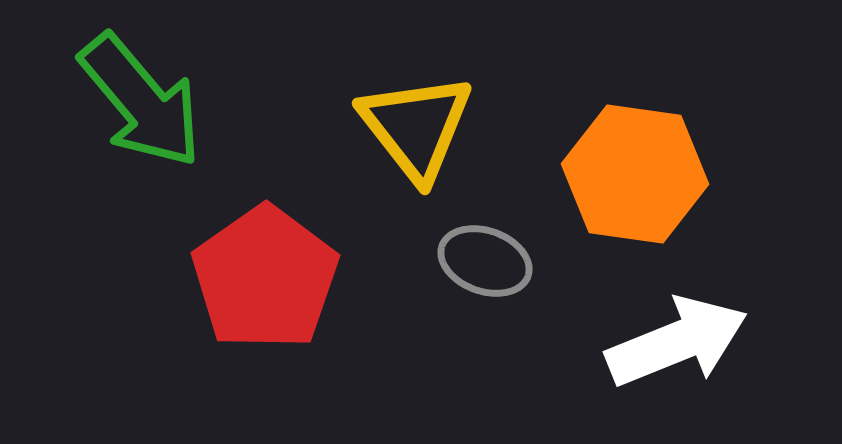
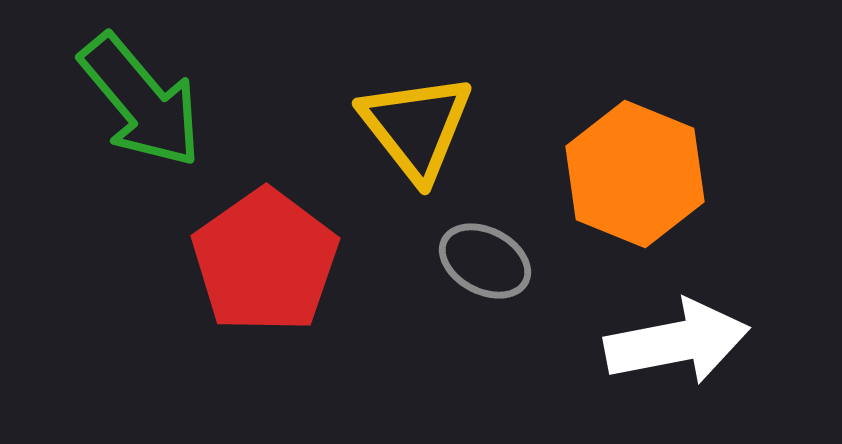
orange hexagon: rotated 14 degrees clockwise
gray ellipse: rotated 8 degrees clockwise
red pentagon: moved 17 px up
white arrow: rotated 11 degrees clockwise
